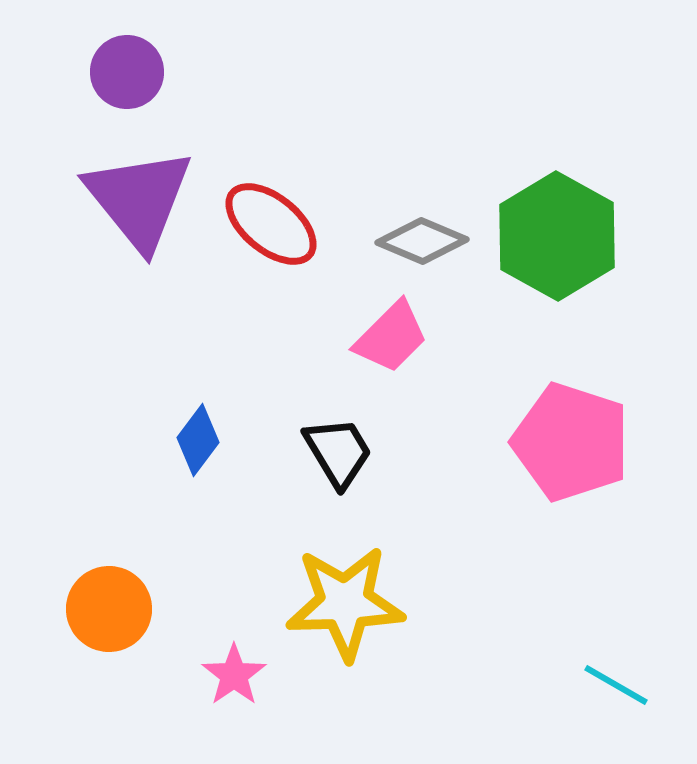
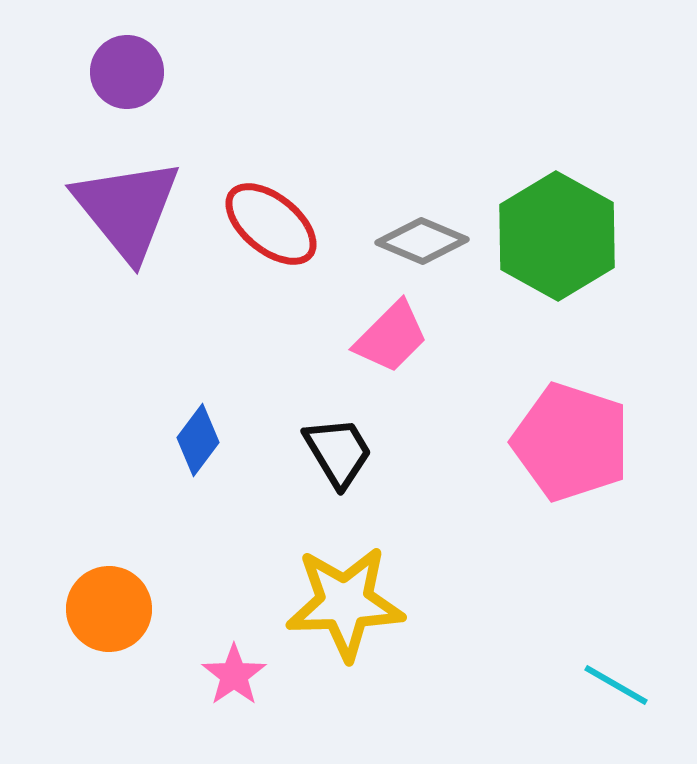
purple triangle: moved 12 px left, 10 px down
